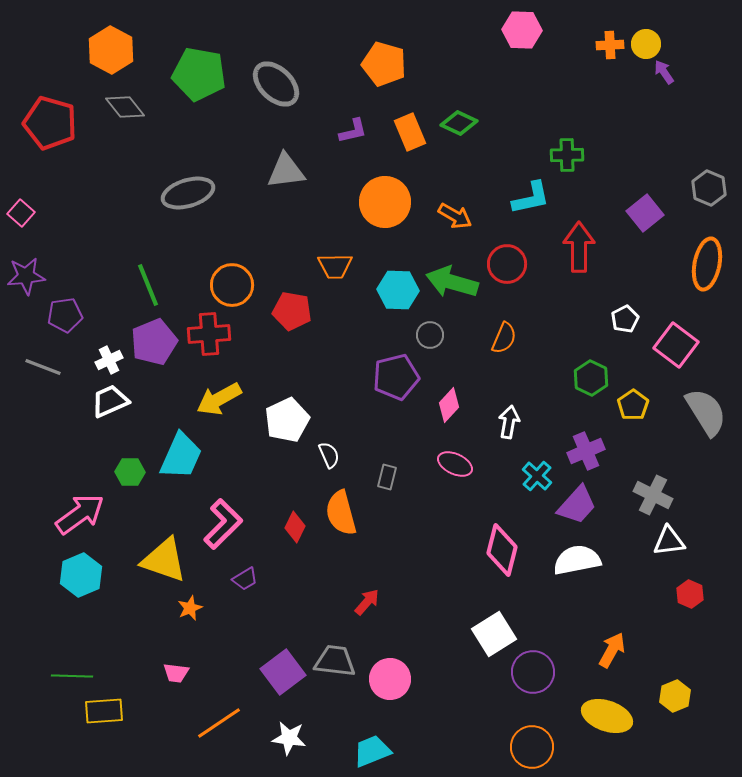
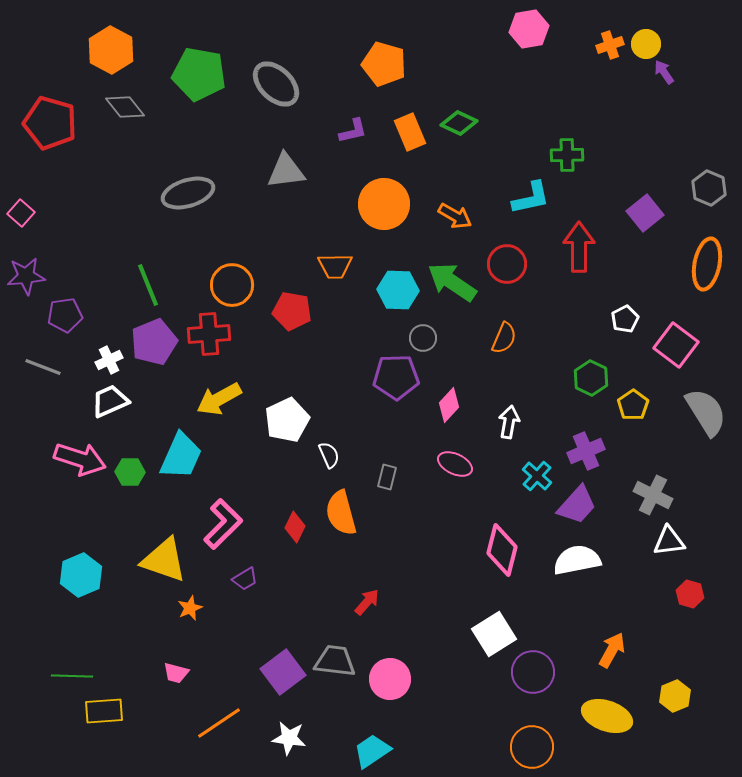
pink hexagon at (522, 30): moved 7 px right, 1 px up; rotated 12 degrees counterclockwise
orange cross at (610, 45): rotated 16 degrees counterclockwise
orange circle at (385, 202): moved 1 px left, 2 px down
green arrow at (452, 282): rotated 18 degrees clockwise
gray circle at (430, 335): moved 7 px left, 3 px down
purple pentagon at (396, 377): rotated 12 degrees clockwise
pink arrow at (80, 514): moved 55 px up; rotated 54 degrees clockwise
red hexagon at (690, 594): rotated 8 degrees counterclockwise
pink trapezoid at (176, 673): rotated 8 degrees clockwise
cyan trapezoid at (372, 751): rotated 12 degrees counterclockwise
